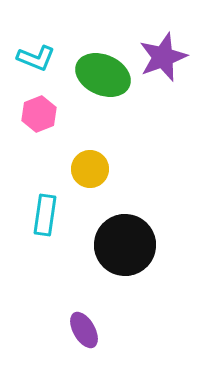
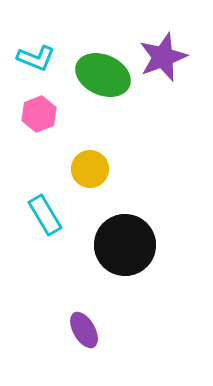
cyan rectangle: rotated 39 degrees counterclockwise
